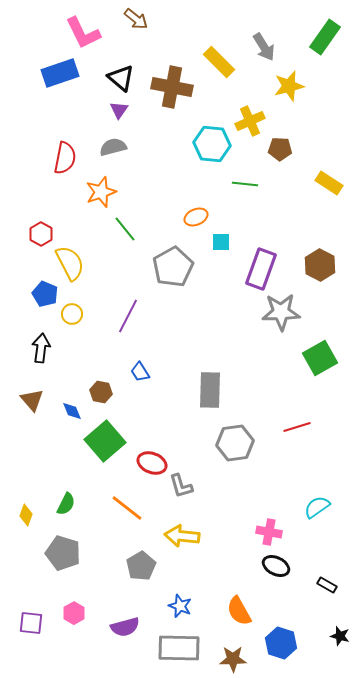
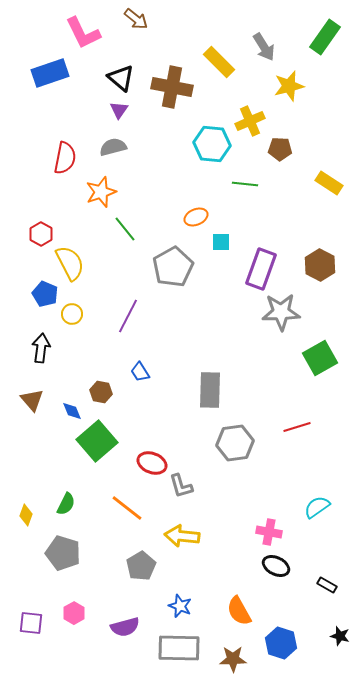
blue rectangle at (60, 73): moved 10 px left
green square at (105, 441): moved 8 px left
